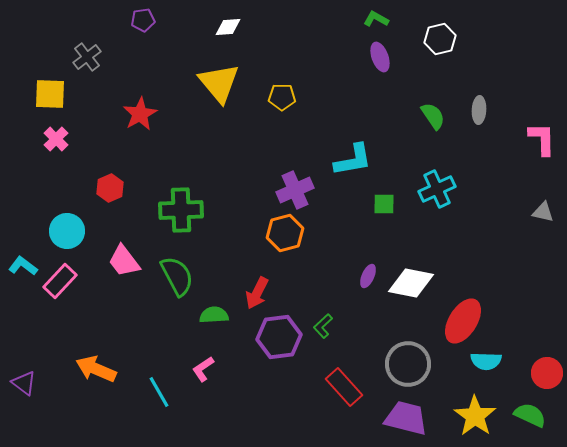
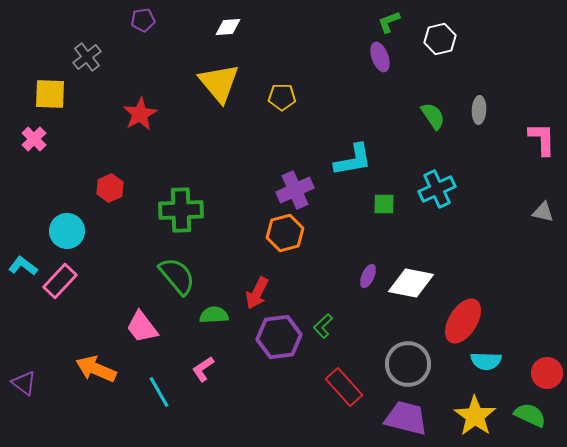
green L-shape at (376, 19): moved 13 px right, 3 px down; rotated 50 degrees counterclockwise
pink cross at (56, 139): moved 22 px left
pink trapezoid at (124, 261): moved 18 px right, 66 px down
green semicircle at (177, 276): rotated 12 degrees counterclockwise
